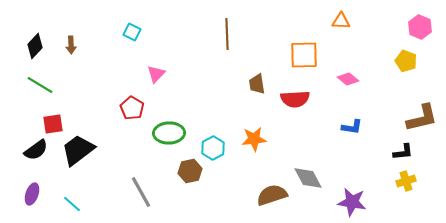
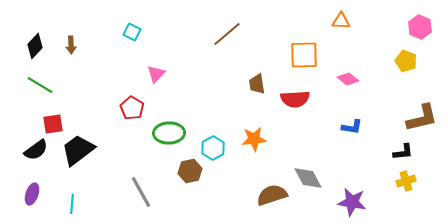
brown line: rotated 52 degrees clockwise
cyan line: rotated 54 degrees clockwise
